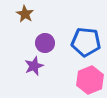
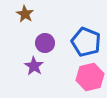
blue pentagon: rotated 16 degrees clockwise
purple star: rotated 18 degrees counterclockwise
pink hexagon: moved 3 px up; rotated 8 degrees clockwise
